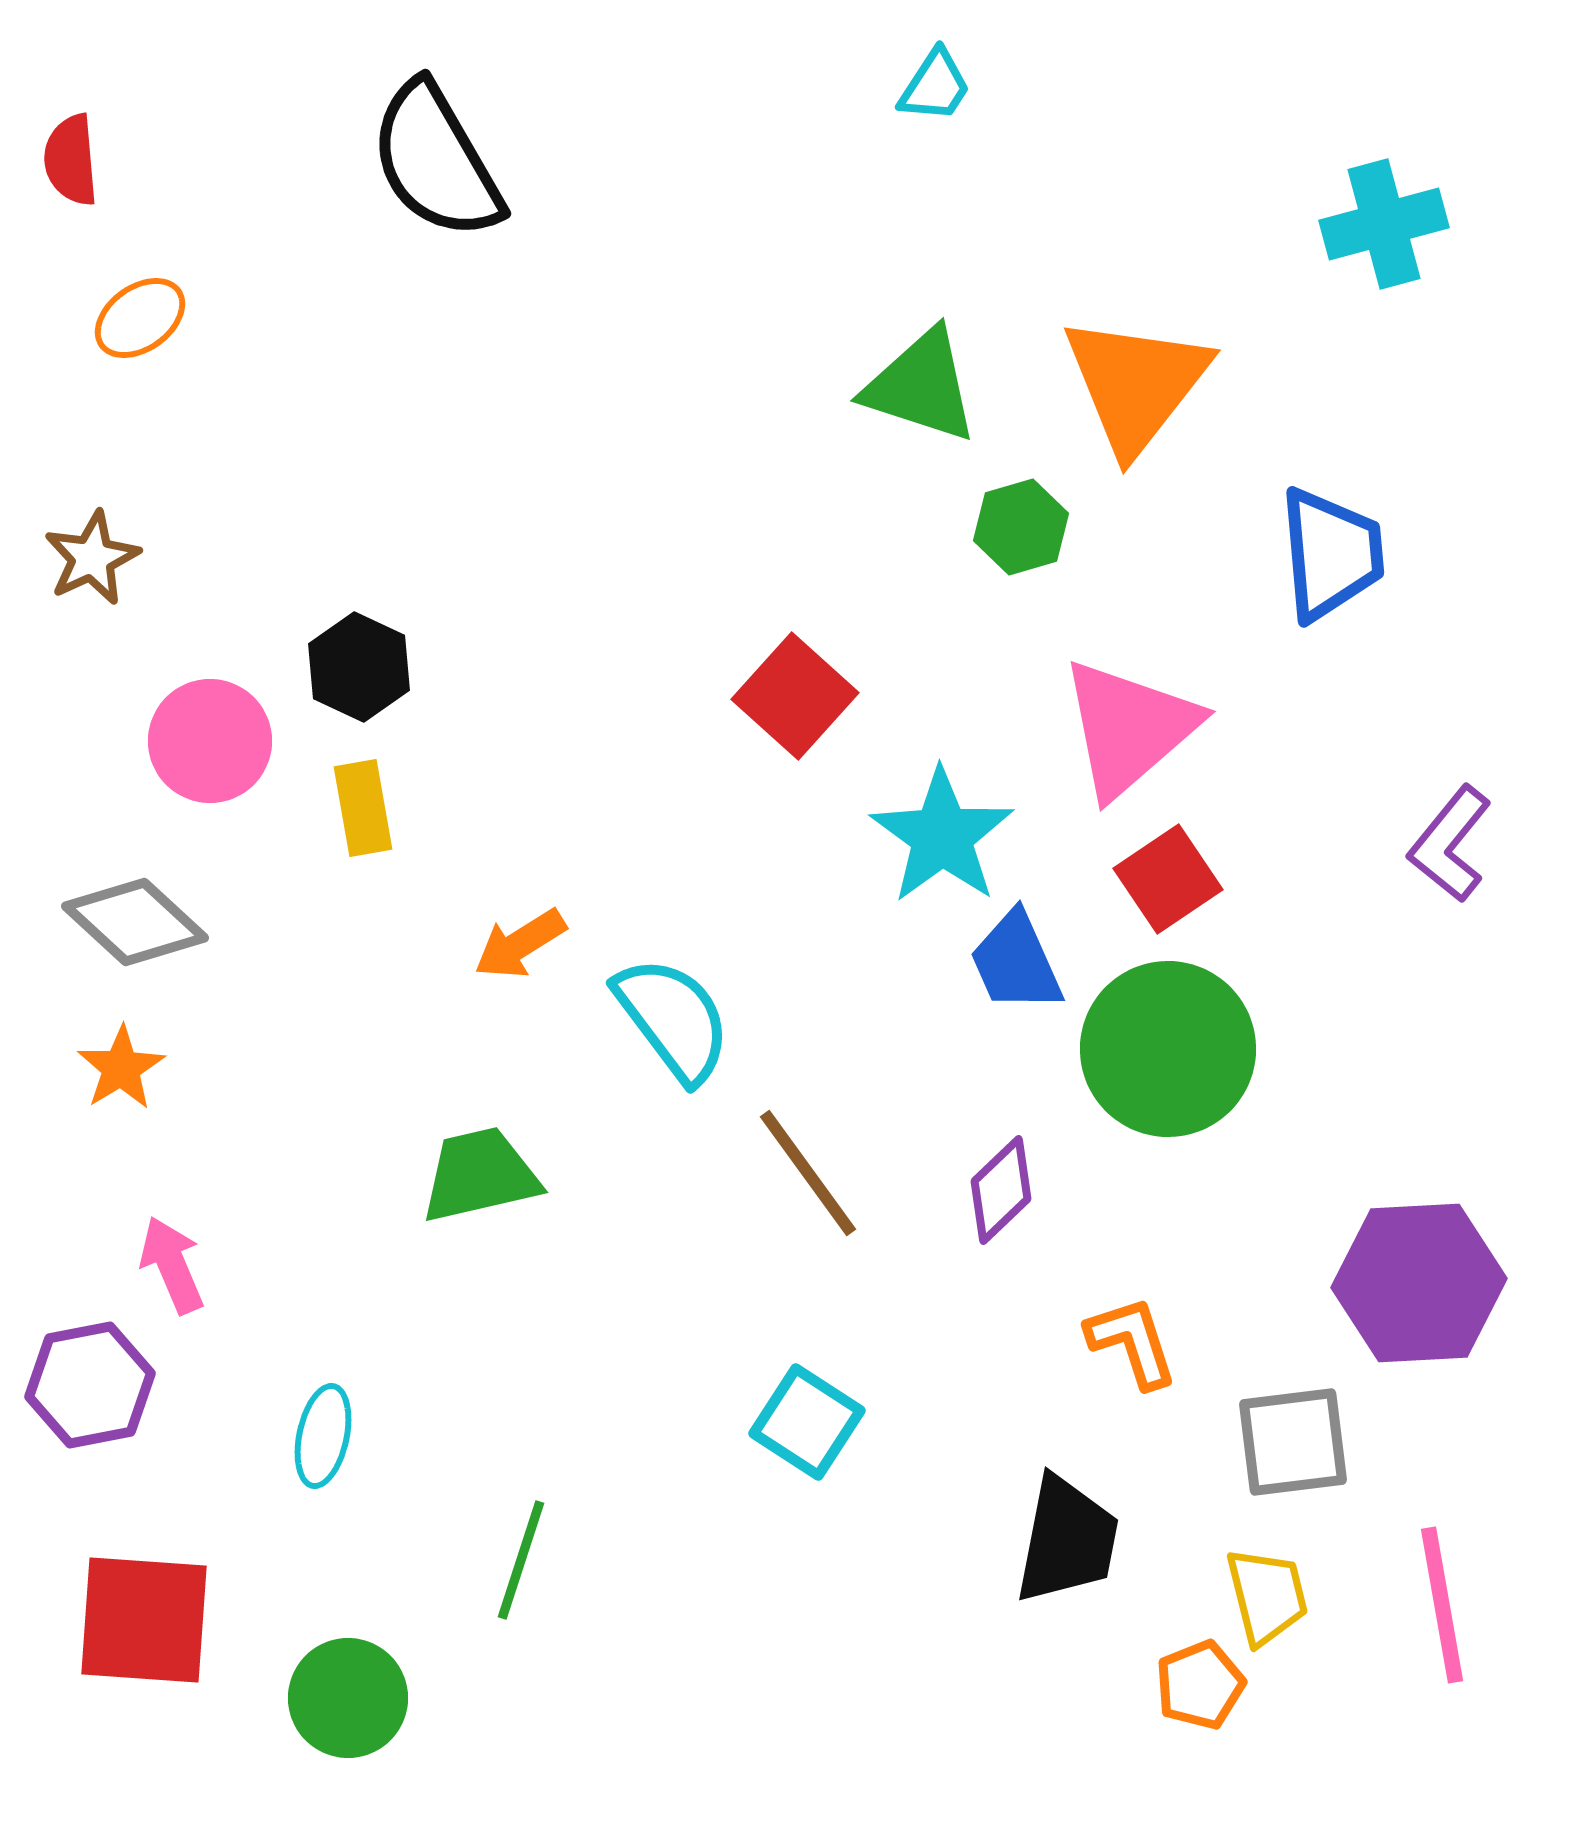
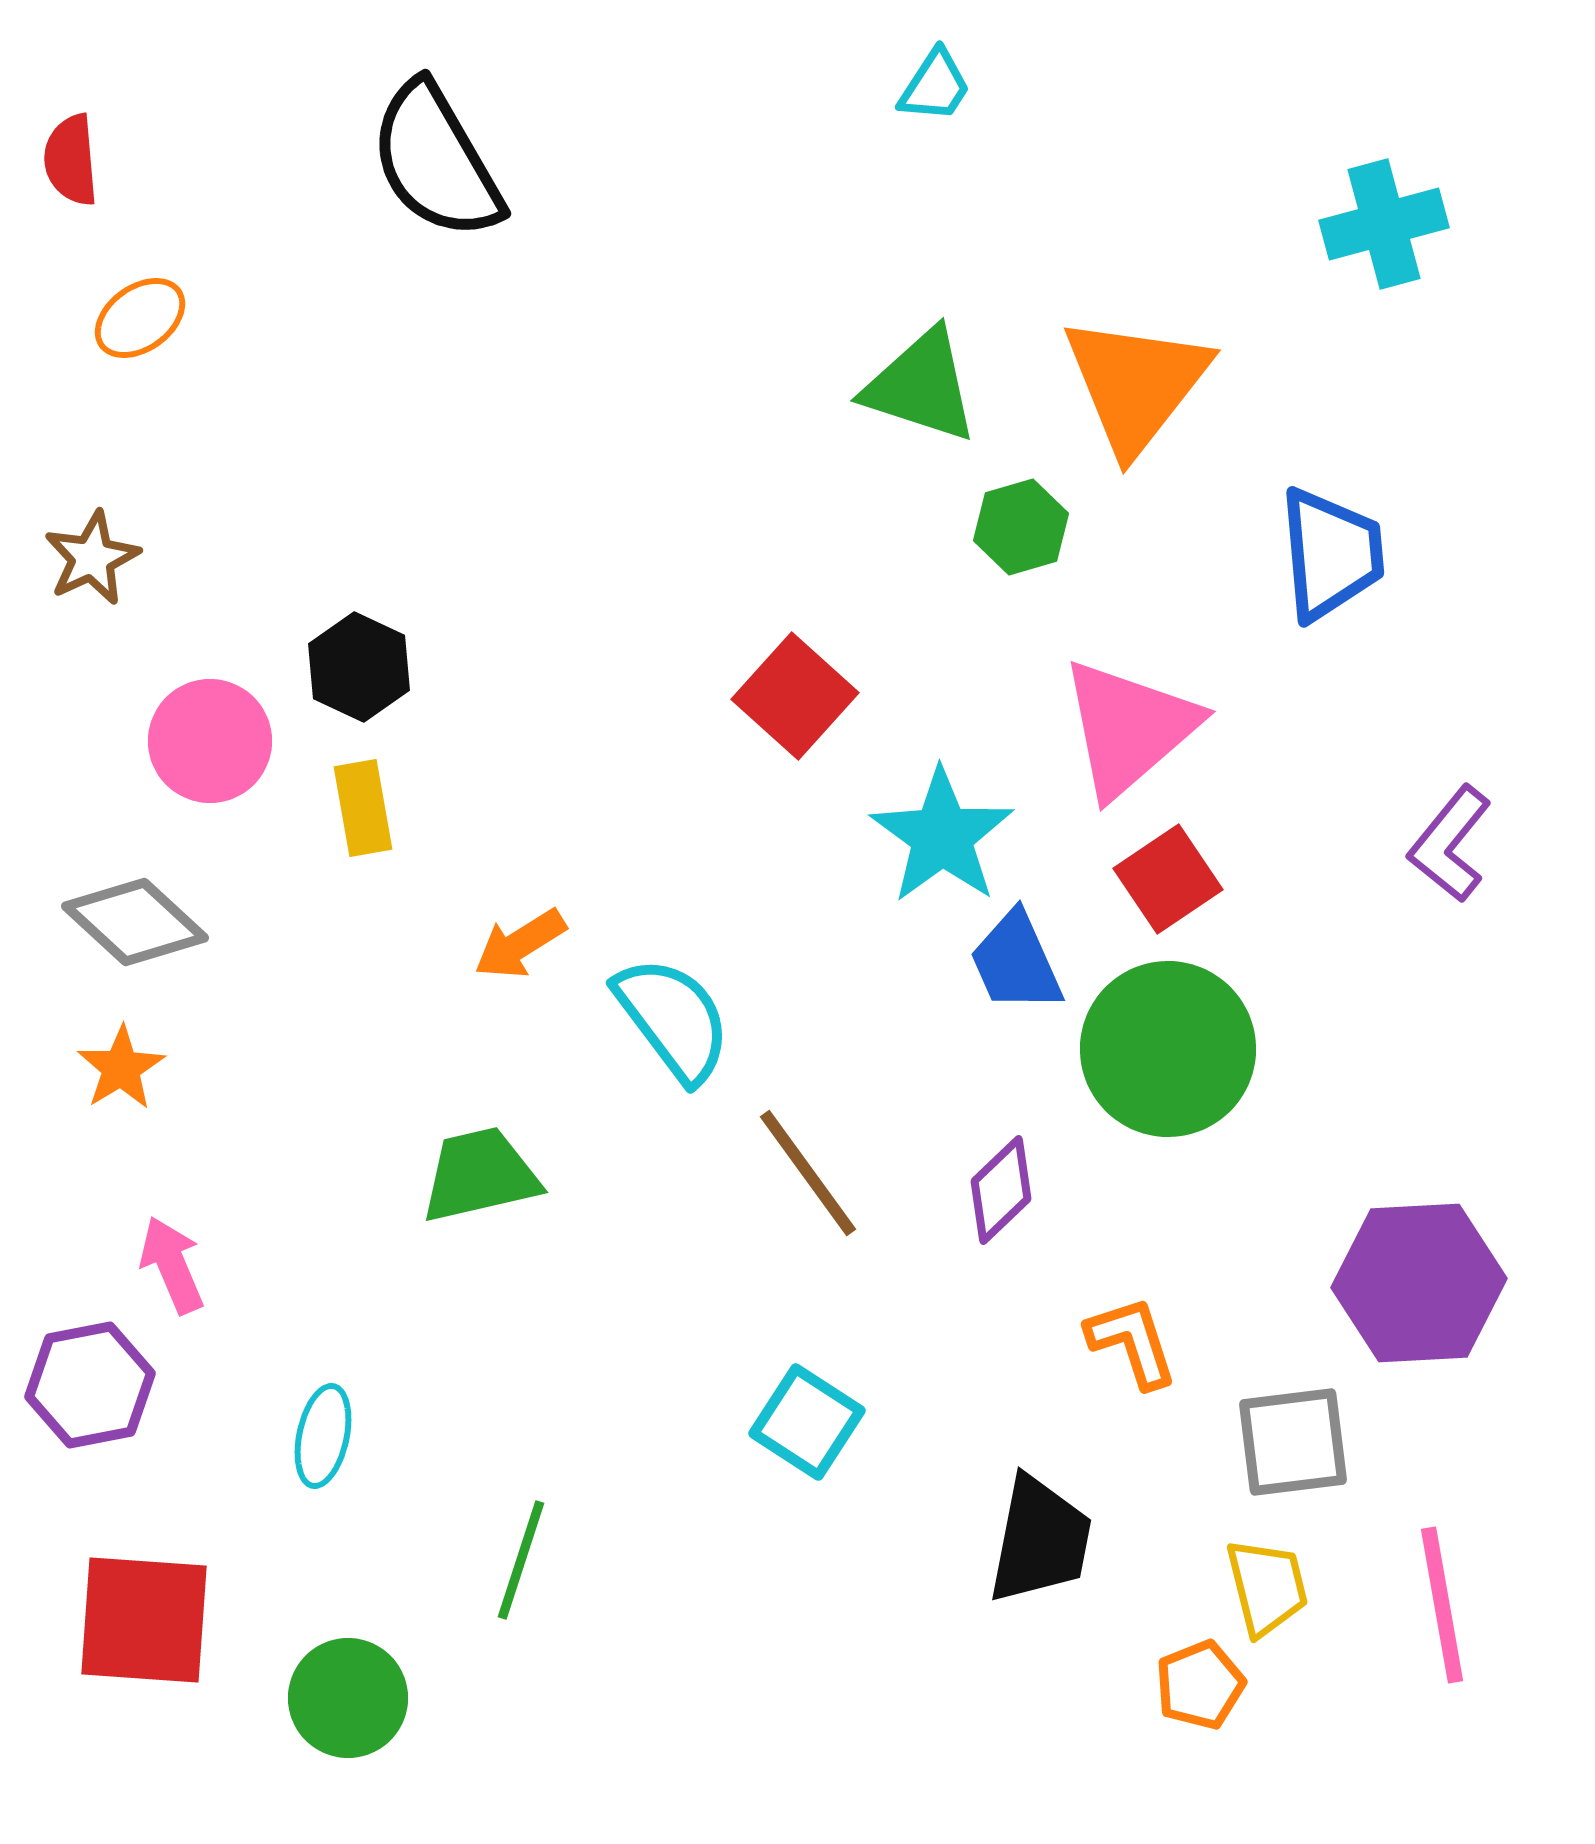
black trapezoid at (1067, 1540): moved 27 px left
yellow trapezoid at (1267, 1596): moved 9 px up
